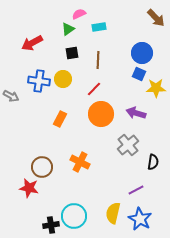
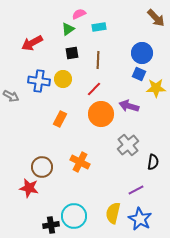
purple arrow: moved 7 px left, 7 px up
